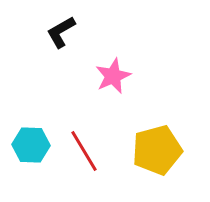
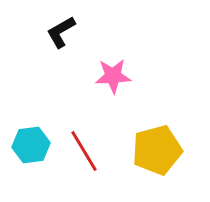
pink star: rotated 21 degrees clockwise
cyan hexagon: rotated 9 degrees counterclockwise
